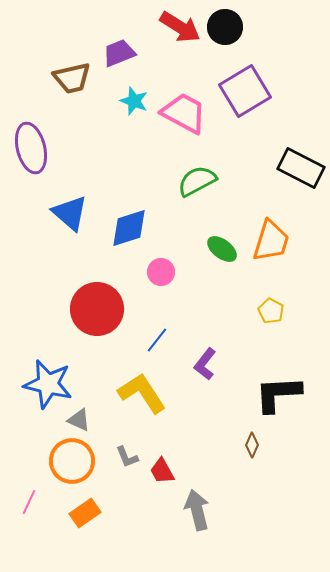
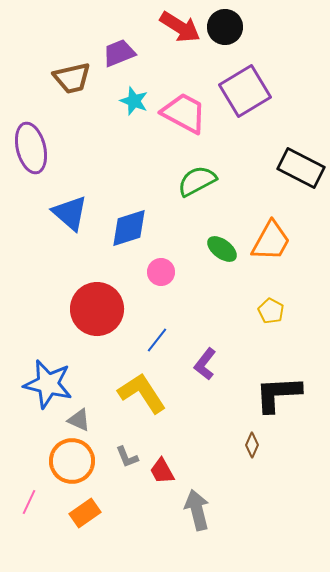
orange trapezoid: rotated 12 degrees clockwise
